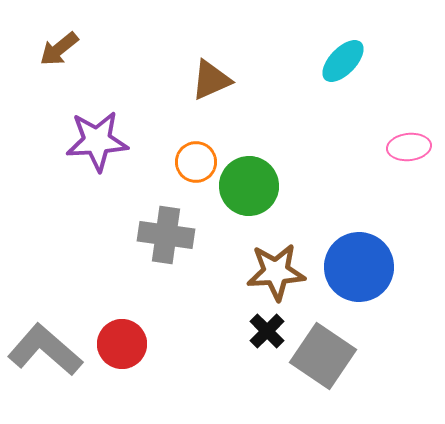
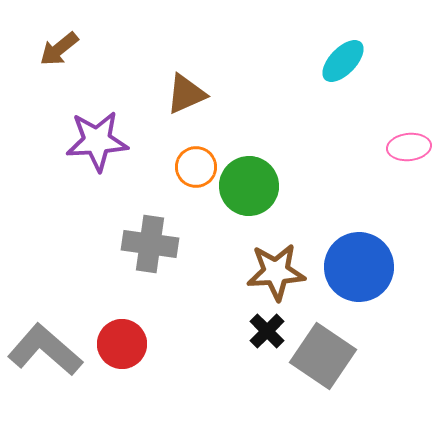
brown triangle: moved 25 px left, 14 px down
orange circle: moved 5 px down
gray cross: moved 16 px left, 9 px down
